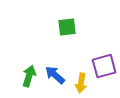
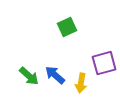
green square: rotated 18 degrees counterclockwise
purple square: moved 3 px up
green arrow: rotated 115 degrees clockwise
